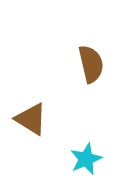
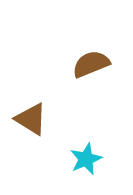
brown semicircle: rotated 99 degrees counterclockwise
